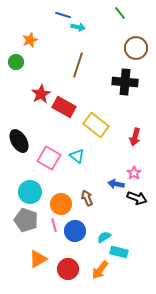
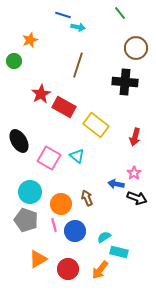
green circle: moved 2 px left, 1 px up
